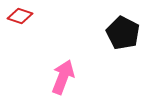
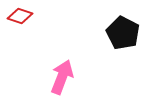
pink arrow: moved 1 px left
